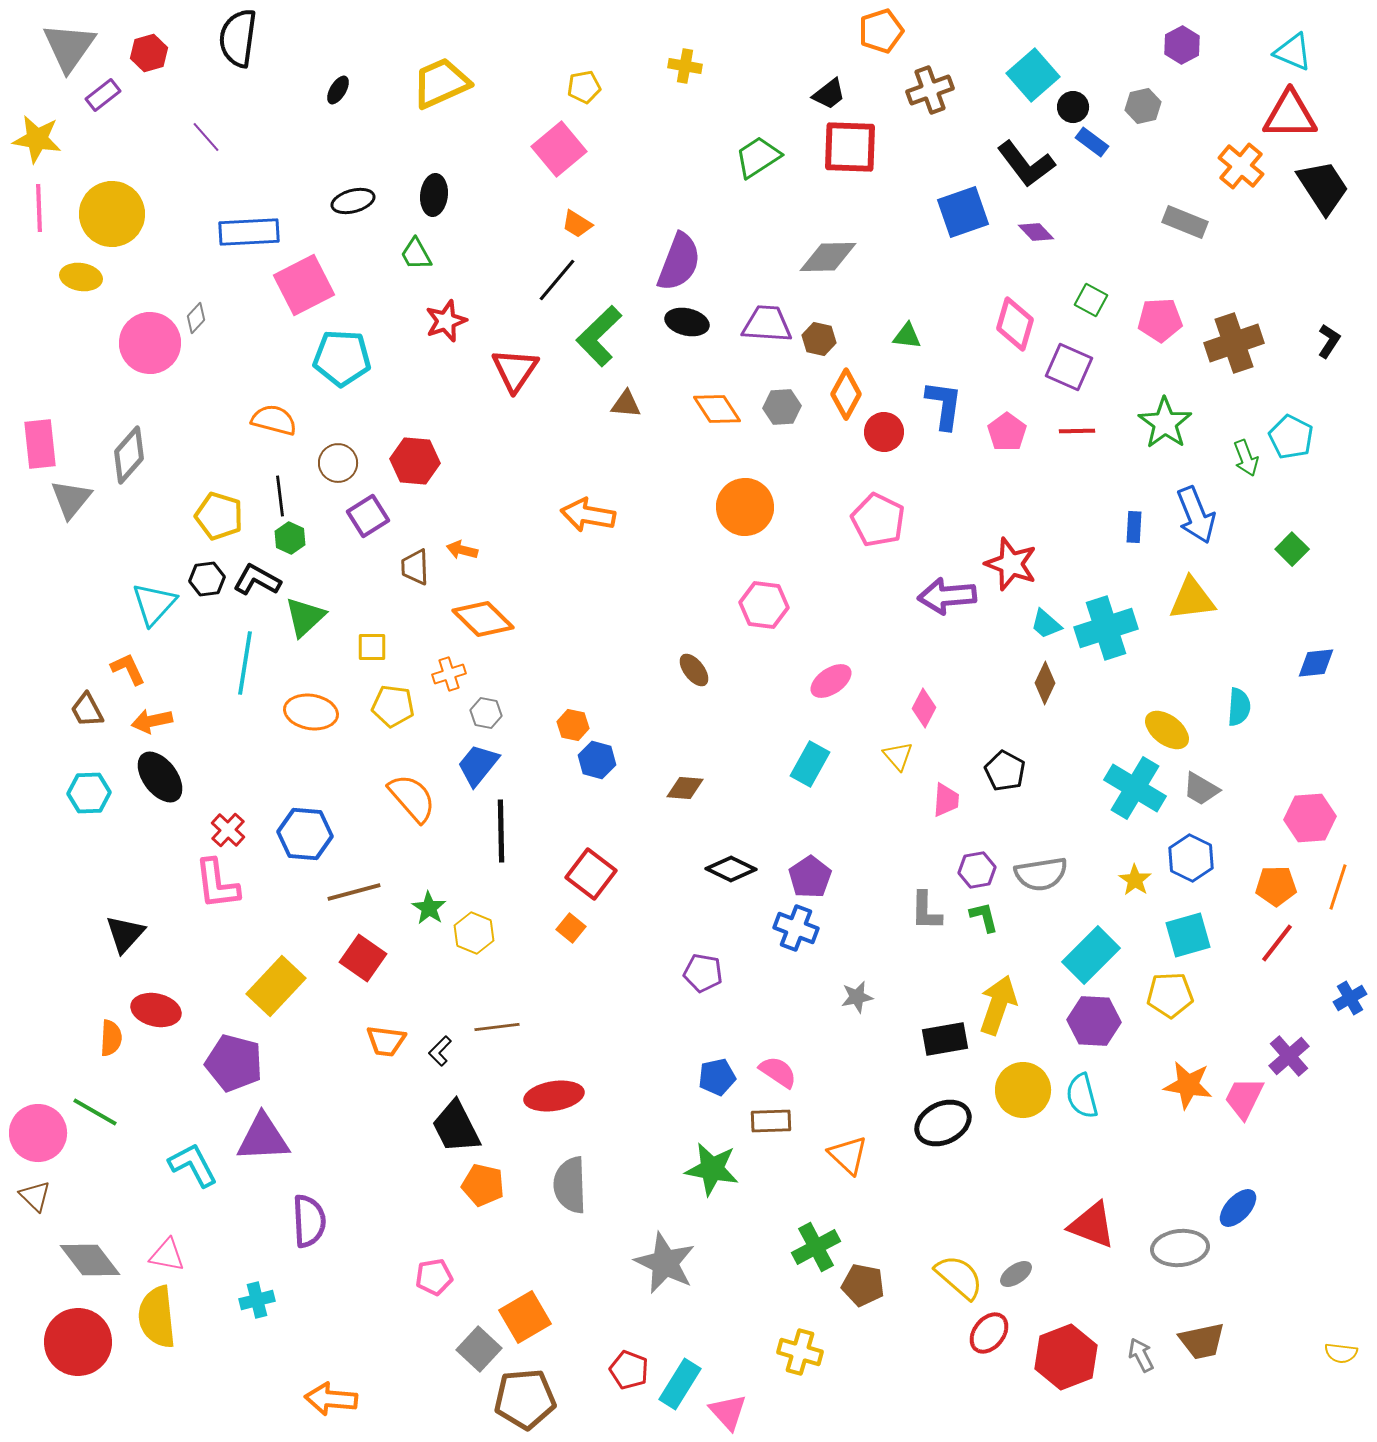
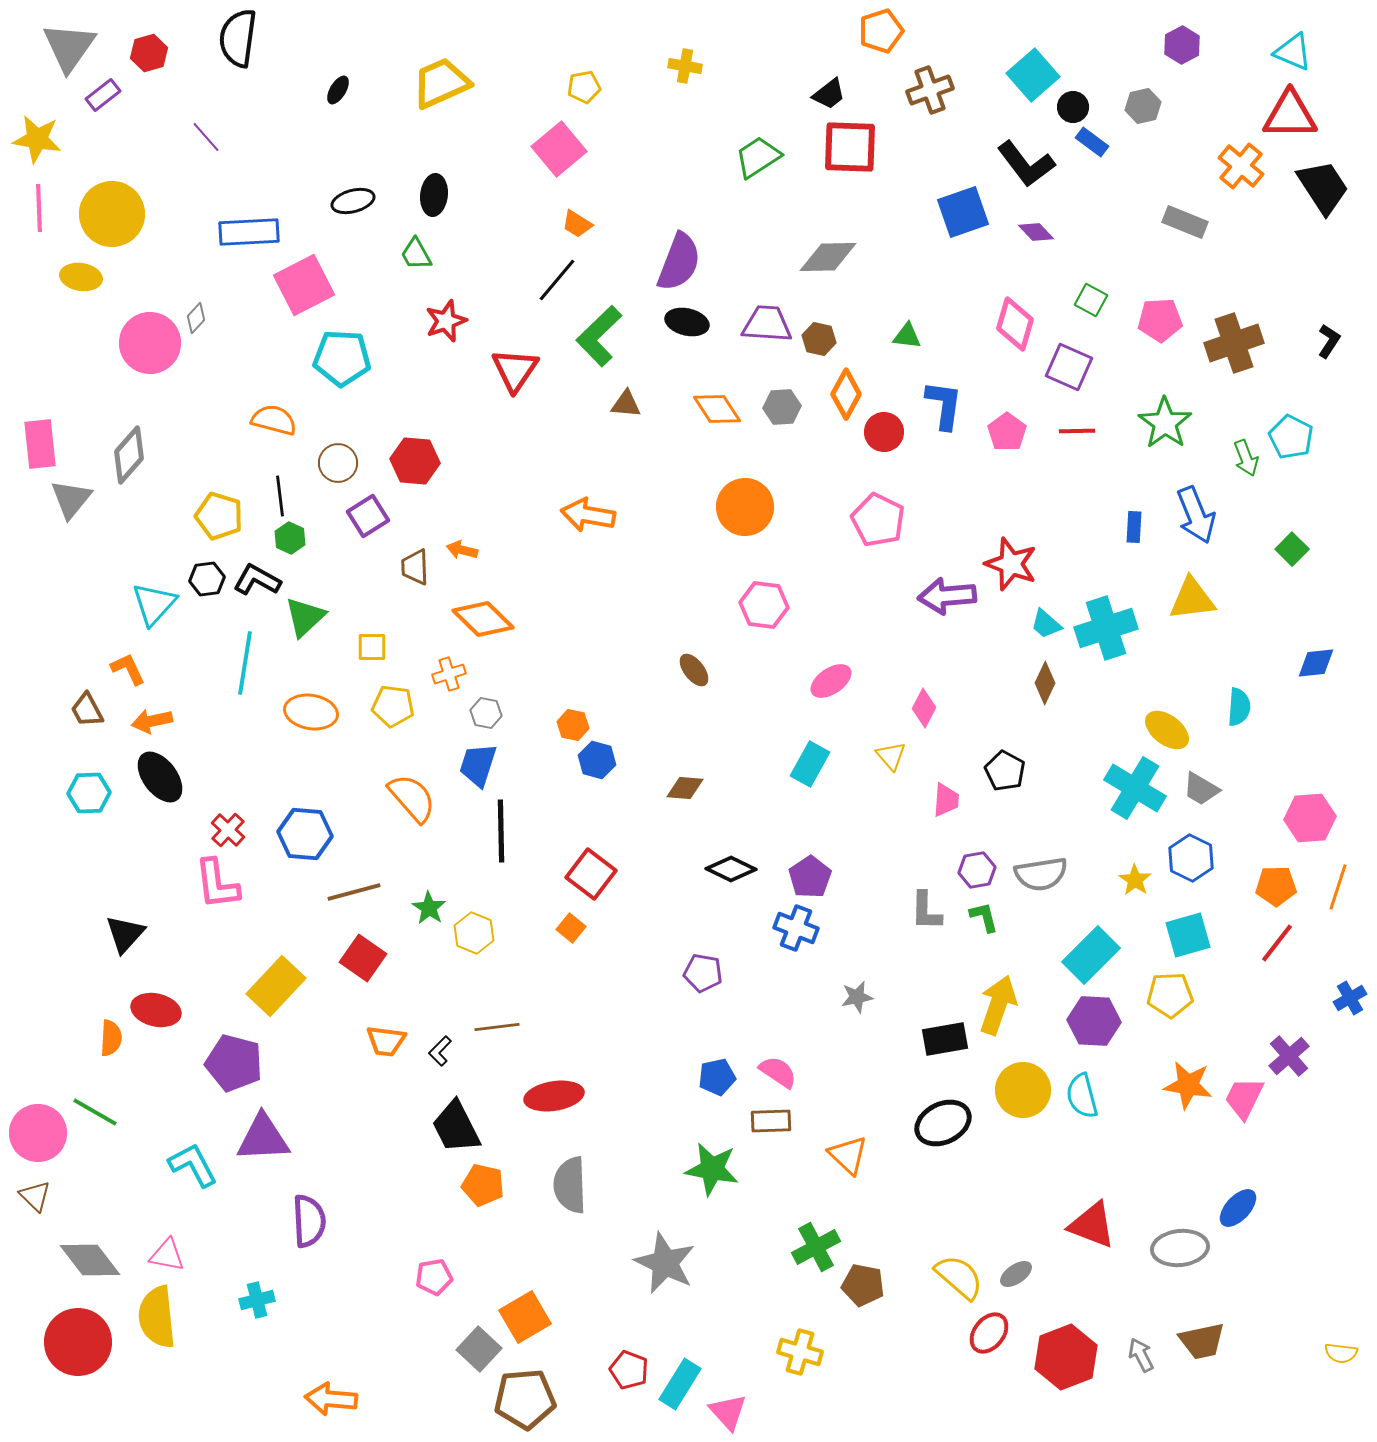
yellow triangle at (898, 756): moved 7 px left
blue trapezoid at (478, 765): rotated 21 degrees counterclockwise
